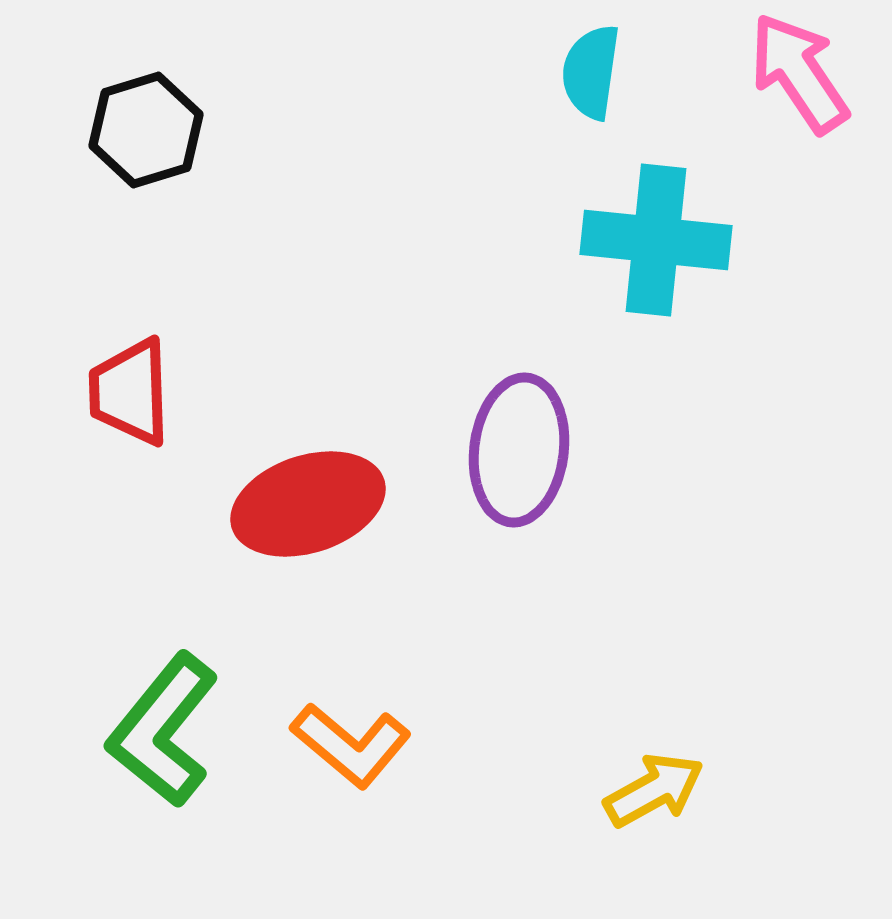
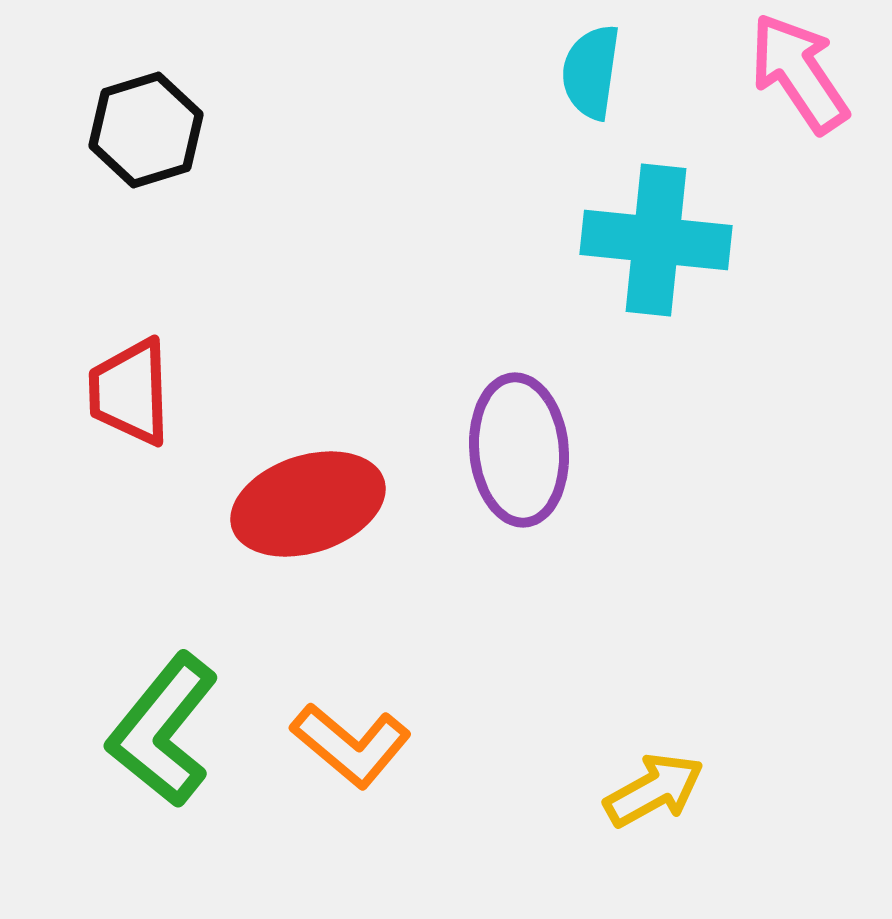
purple ellipse: rotated 12 degrees counterclockwise
